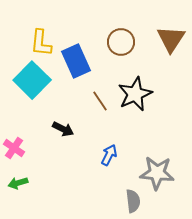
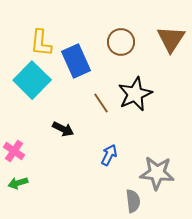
brown line: moved 1 px right, 2 px down
pink cross: moved 3 px down
